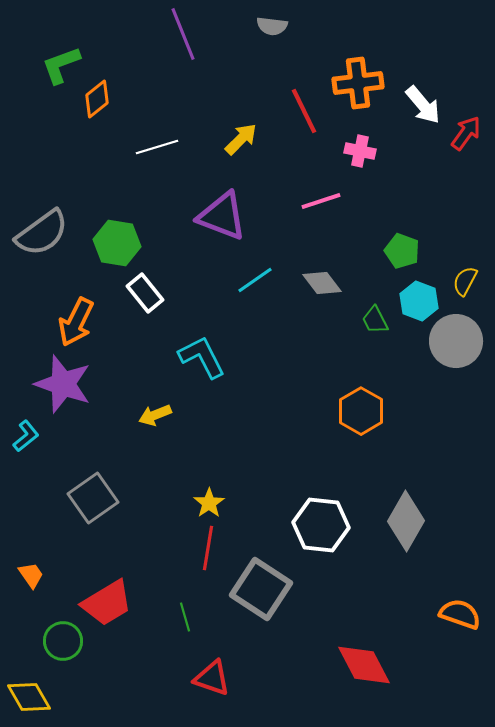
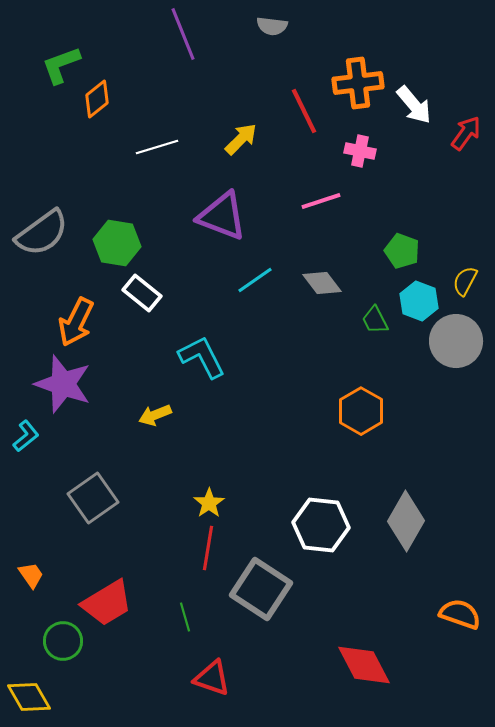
white arrow at (423, 105): moved 9 px left
white rectangle at (145, 293): moved 3 px left; rotated 12 degrees counterclockwise
